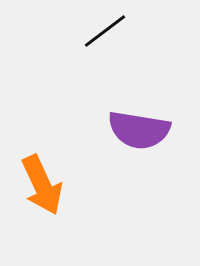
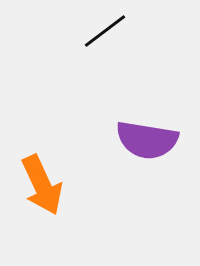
purple semicircle: moved 8 px right, 10 px down
